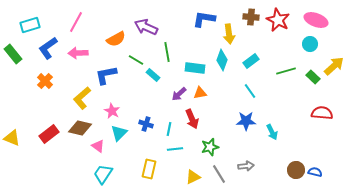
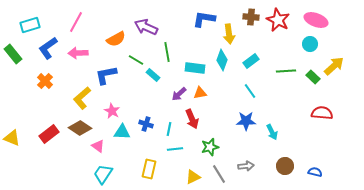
green line at (286, 71): rotated 12 degrees clockwise
brown diamond at (80, 128): rotated 20 degrees clockwise
cyan triangle at (119, 133): moved 3 px right, 1 px up; rotated 48 degrees clockwise
brown circle at (296, 170): moved 11 px left, 4 px up
